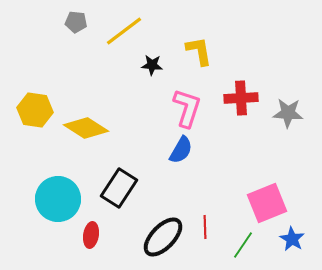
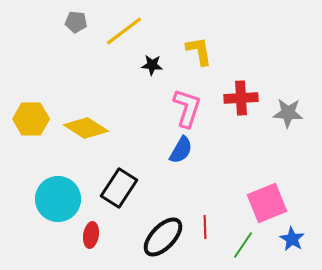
yellow hexagon: moved 4 px left, 9 px down; rotated 8 degrees counterclockwise
